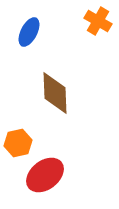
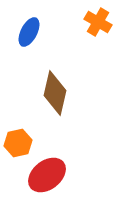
orange cross: moved 1 px down
brown diamond: rotated 15 degrees clockwise
red ellipse: moved 2 px right
